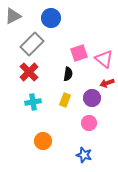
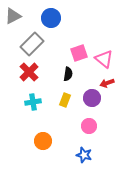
pink circle: moved 3 px down
